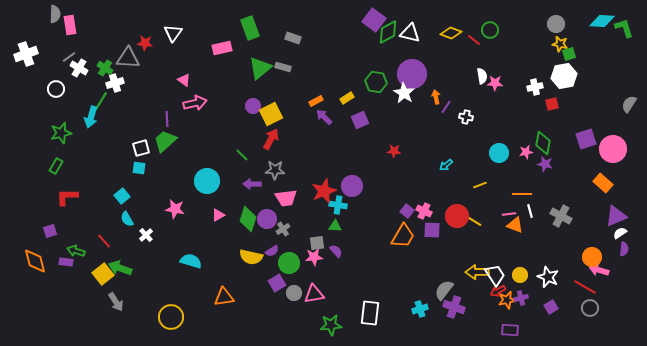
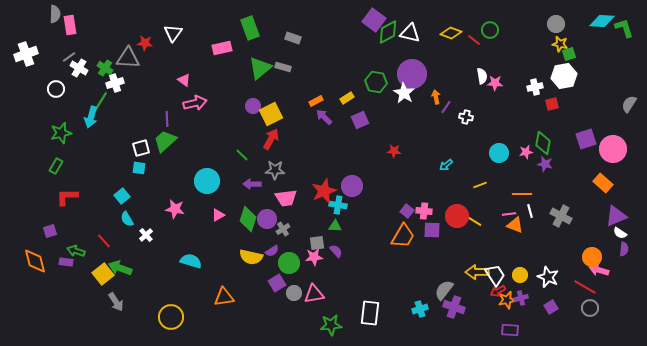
pink cross at (424, 211): rotated 21 degrees counterclockwise
white semicircle at (620, 233): rotated 112 degrees counterclockwise
